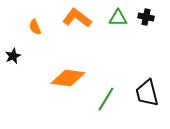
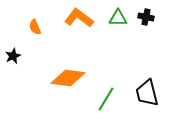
orange L-shape: moved 2 px right
